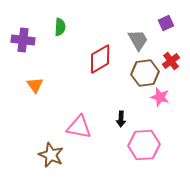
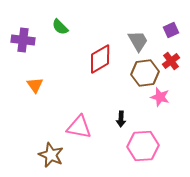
purple square: moved 5 px right, 7 px down
green semicircle: rotated 132 degrees clockwise
gray trapezoid: moved 1 px down
pink hexagon: moved 1 px left, 1 px down
